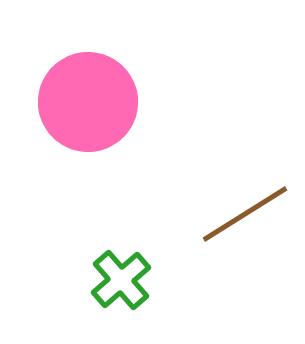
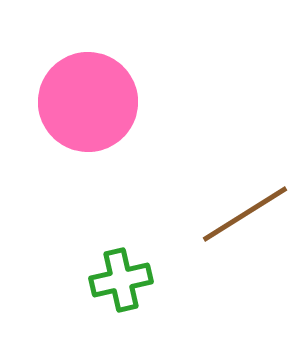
green cross: rotated 28 degrees clockwise
